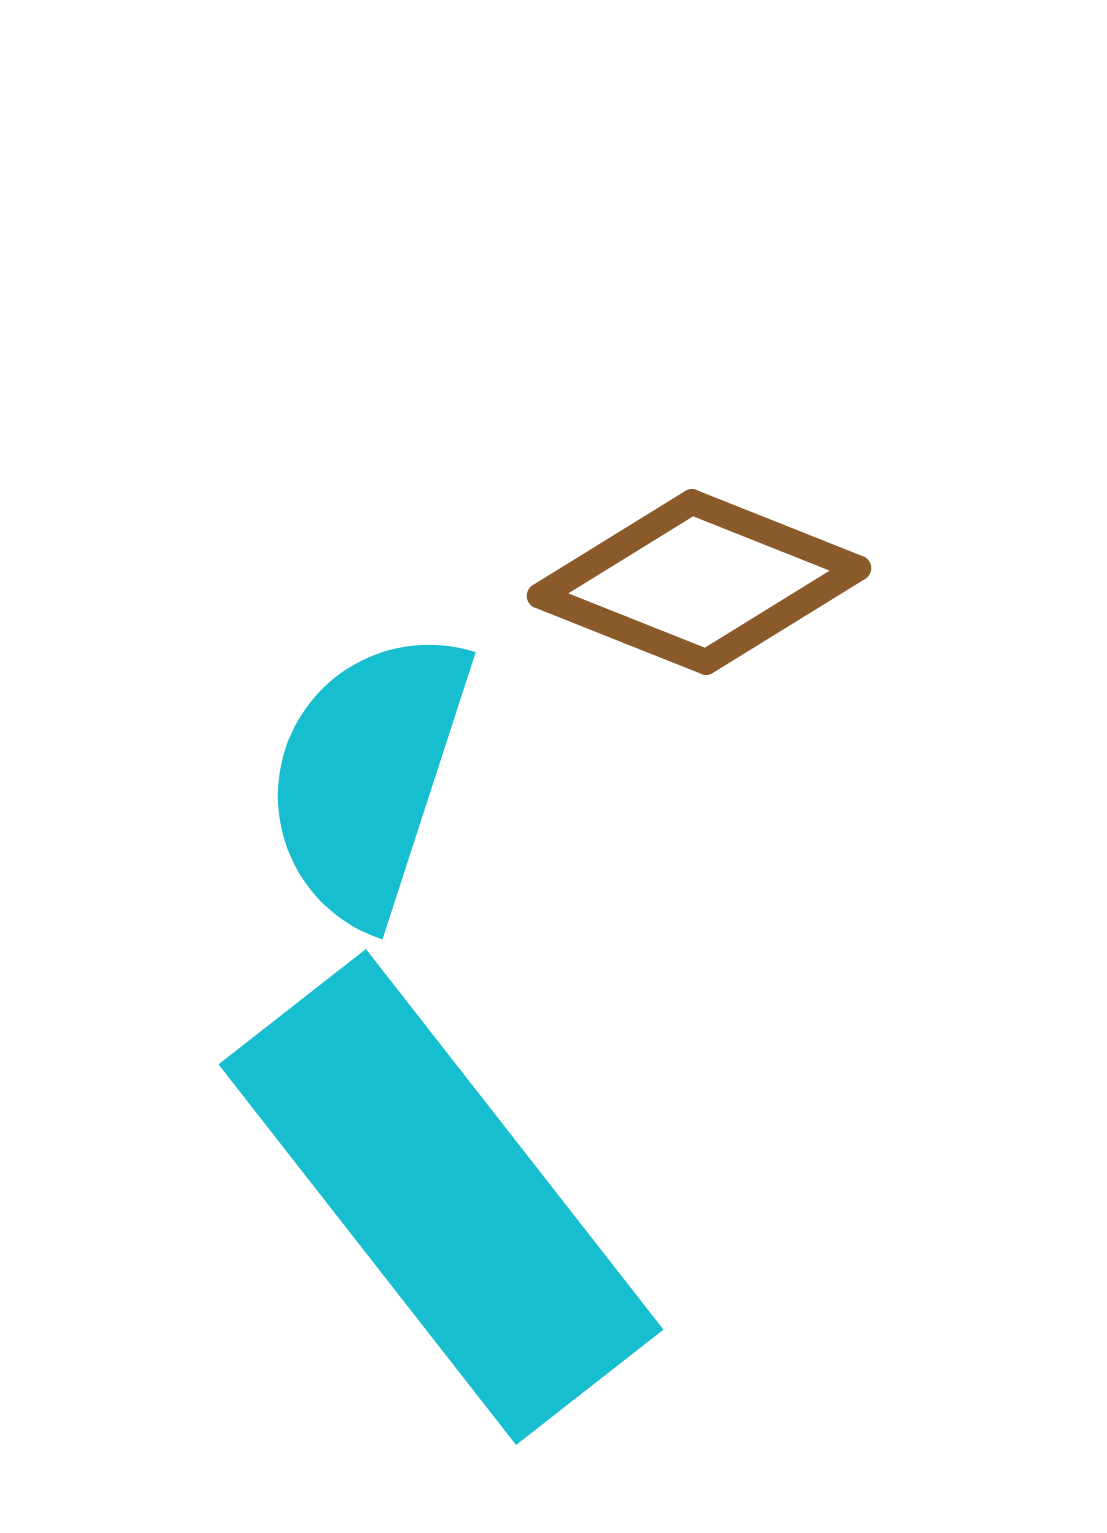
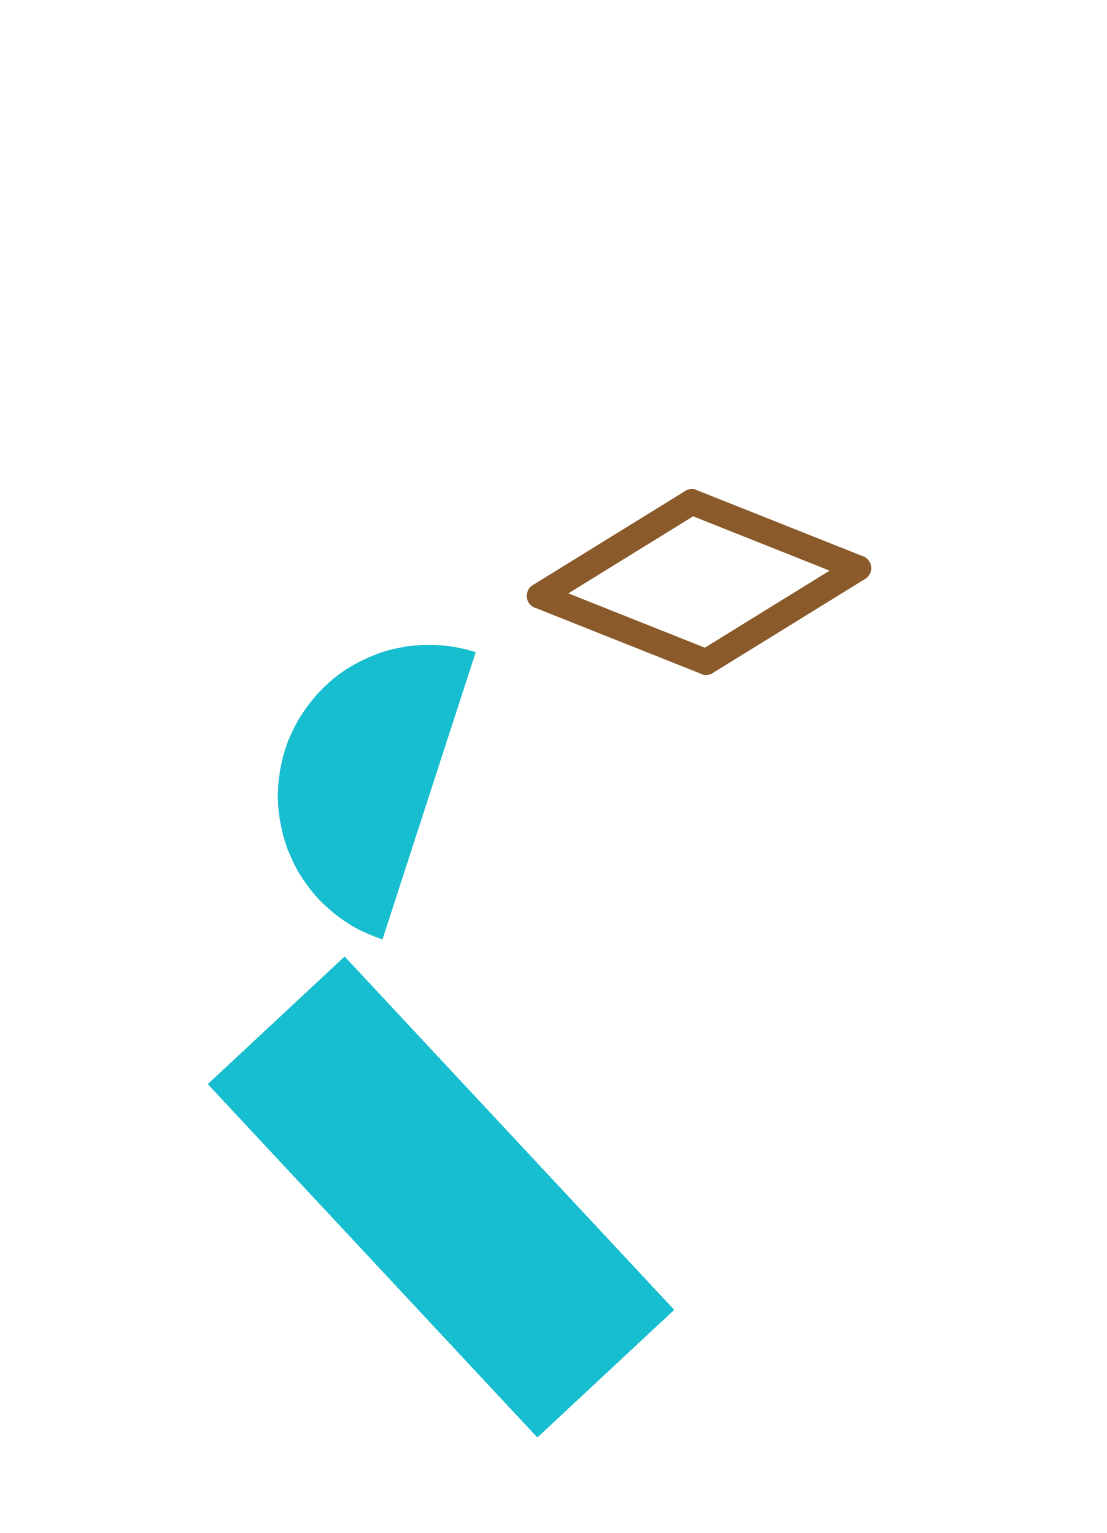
cyan rectangle: rotated 5 degrees counterclockwise
